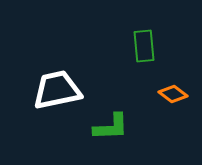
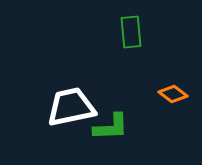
green rectangle: moved 13 px left, 14 px up
white trapezoid: moved 14 px right, 17 px down
